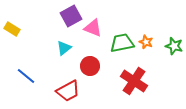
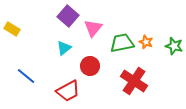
purple square: moved 3 px left; rotated 20 degrees counterclockwise
pink triangle: rotated 48 degrees clockwise
